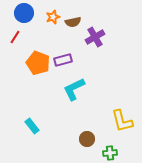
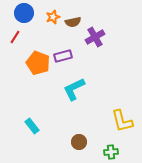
purple rectangle: moved 4 px up
brown circle: moved 8 px left, 3 px down
green cross: moved 1 px right, 1 px up
